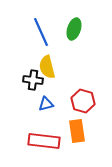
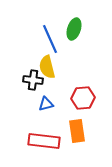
blue line: moved 9 px right, 7 px down
red hexagon: moved 3 px up; rotated 20 degrees counterclockwise
